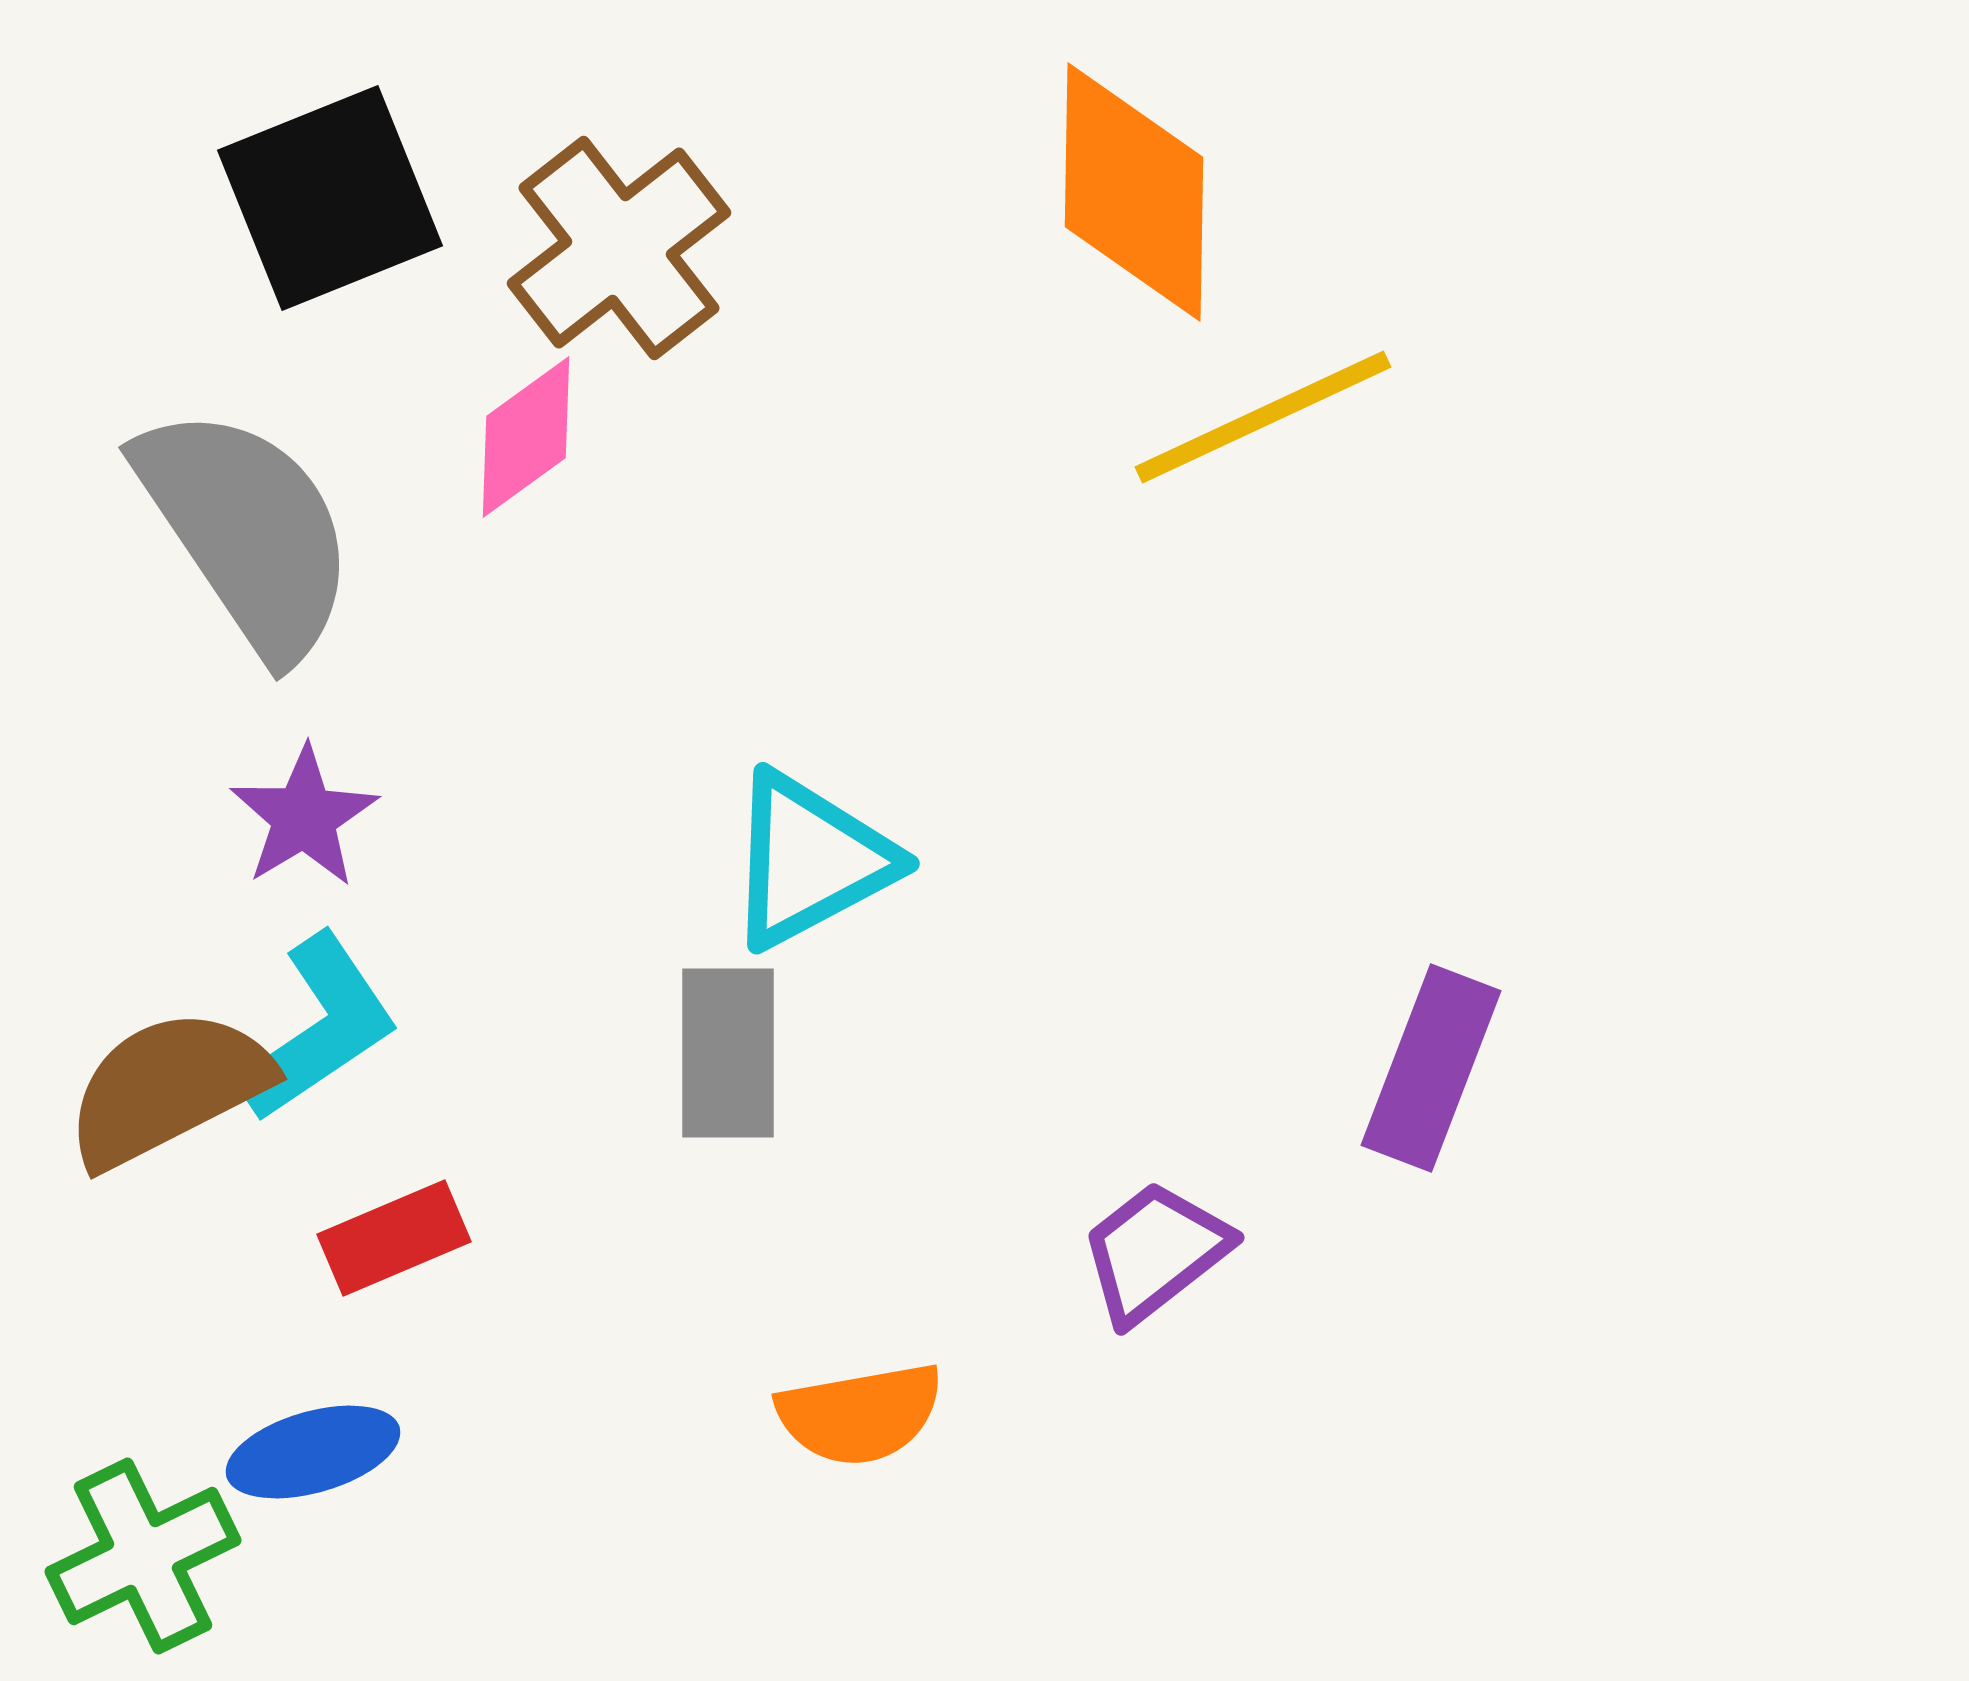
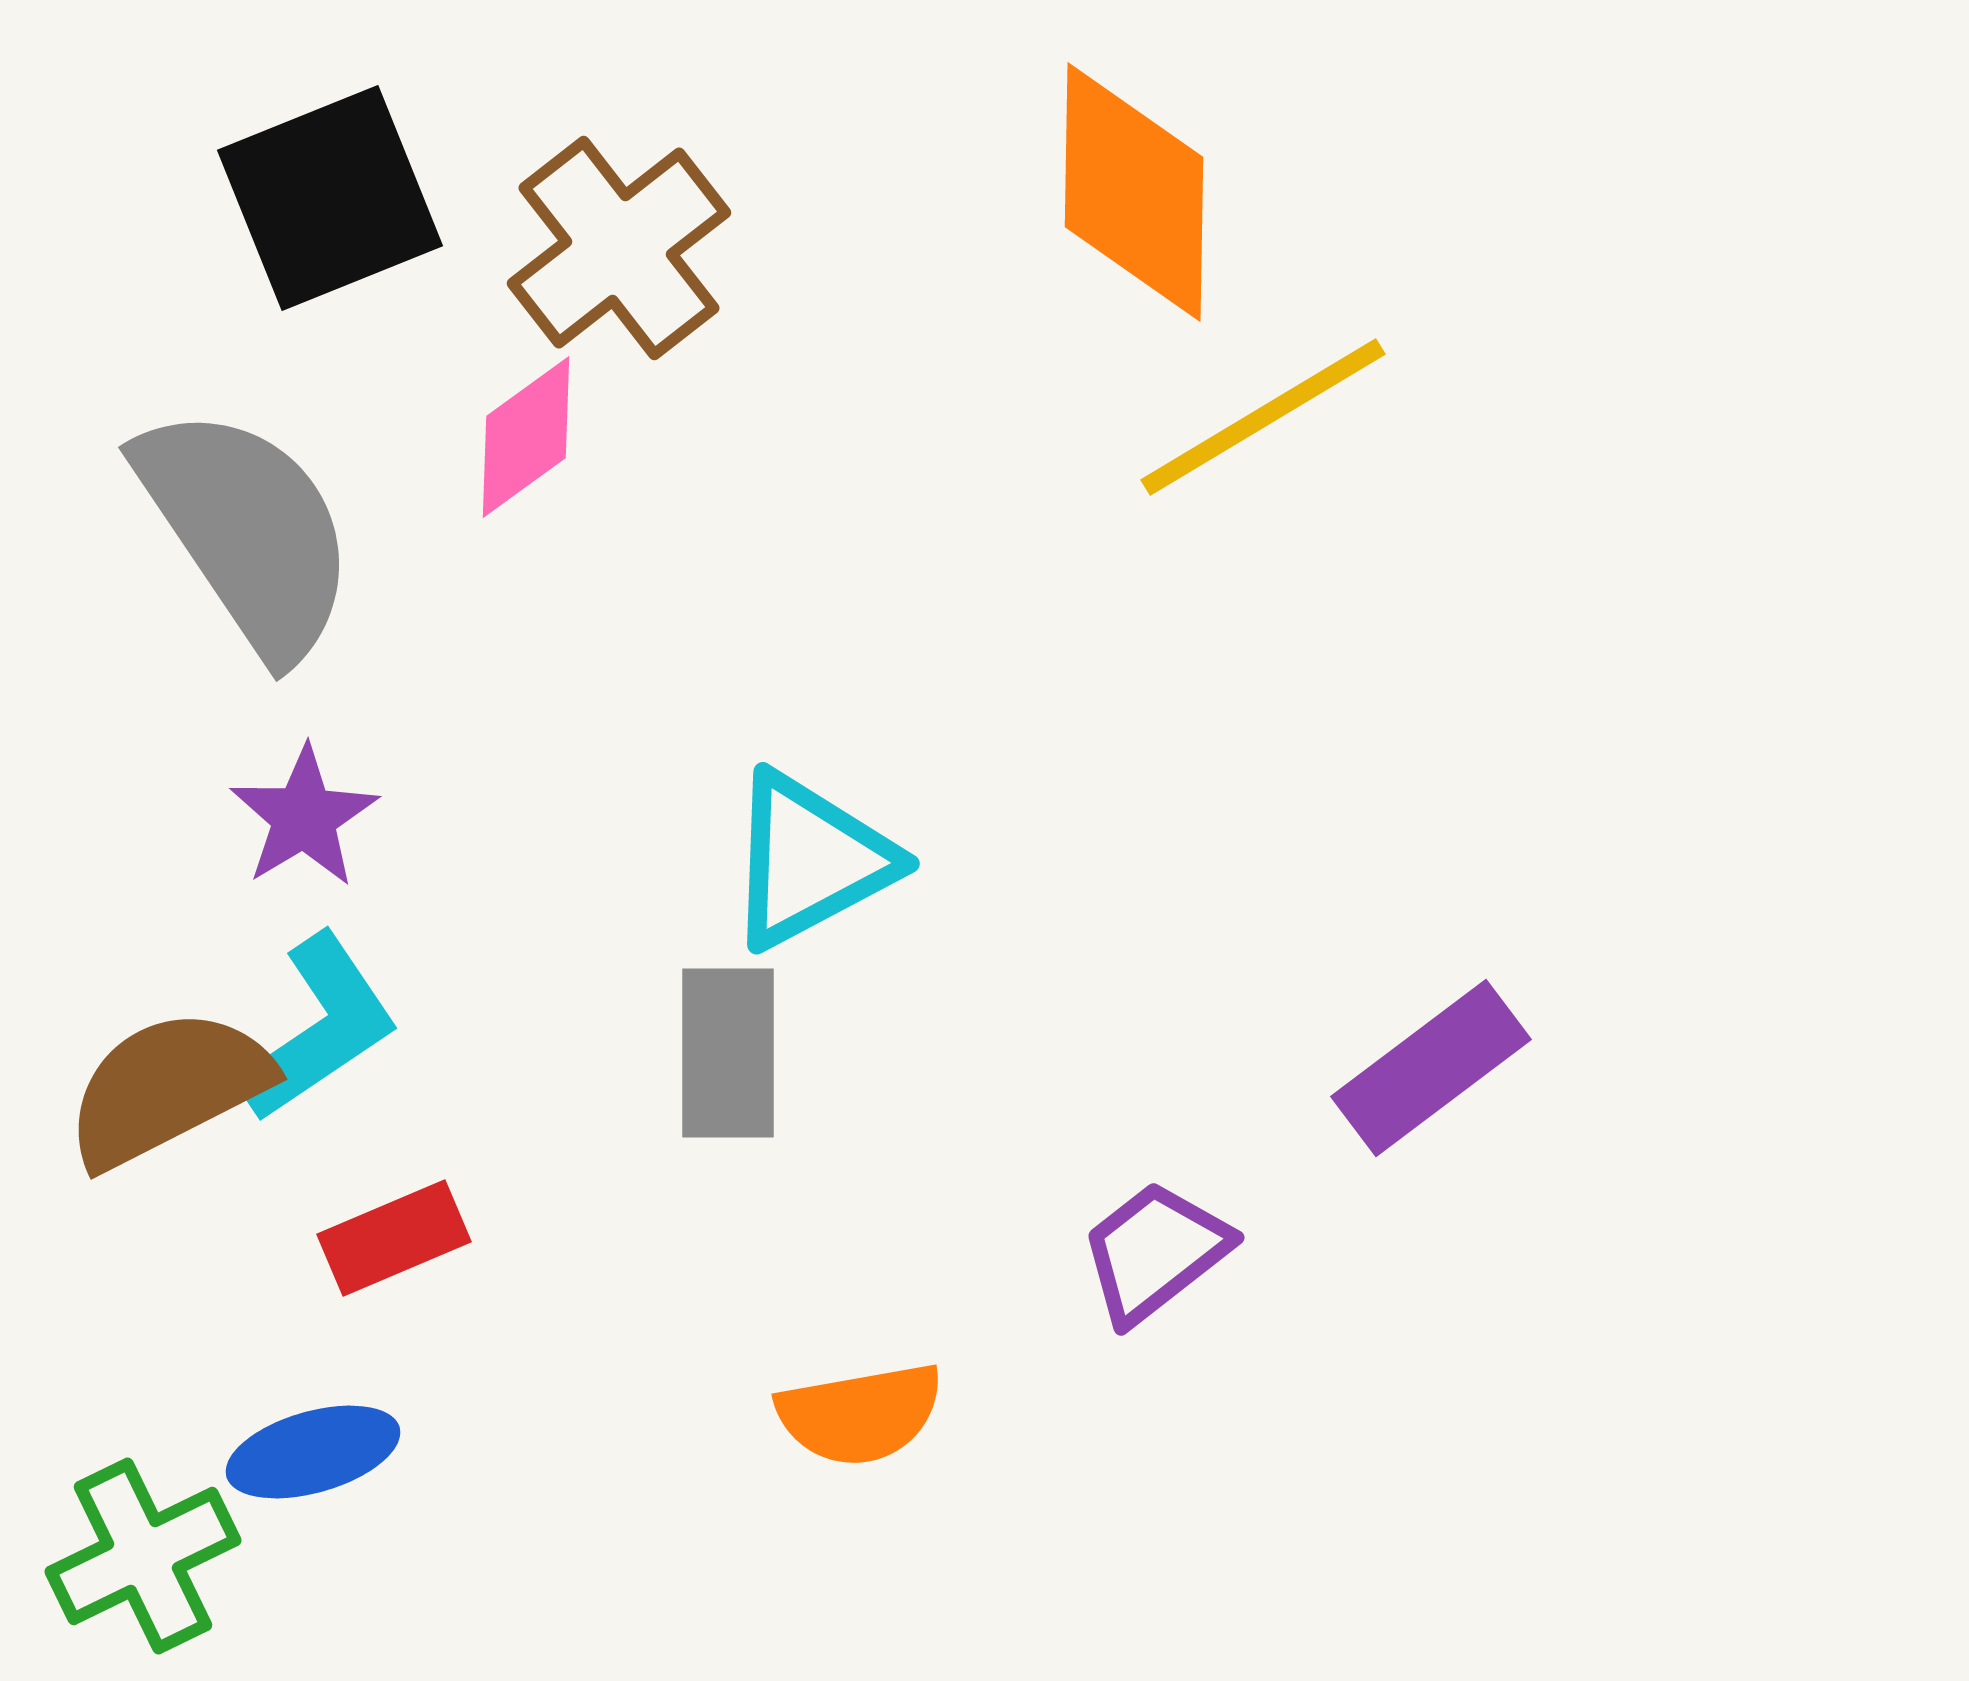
yellow line: rotated 6 degrees counterclockwise
purple rectangle: rotated 32 degrees clockwise
